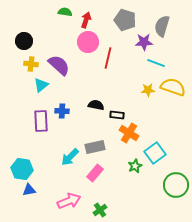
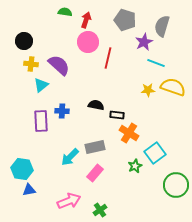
purple star: rotated 24 degrees counterclockwise
